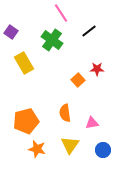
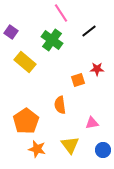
yellow rectangle: moved 1 px right, 1 px up; rotated 20 degrees counterclockwise
orange square: rotated 24 degrees clockwise
orange semicircle: moved 5 px left, 8 px up
orange pentagon: rotated 20 degrees counterclockwise
yellow triangle: rotated 12 degrees counterclockwise
